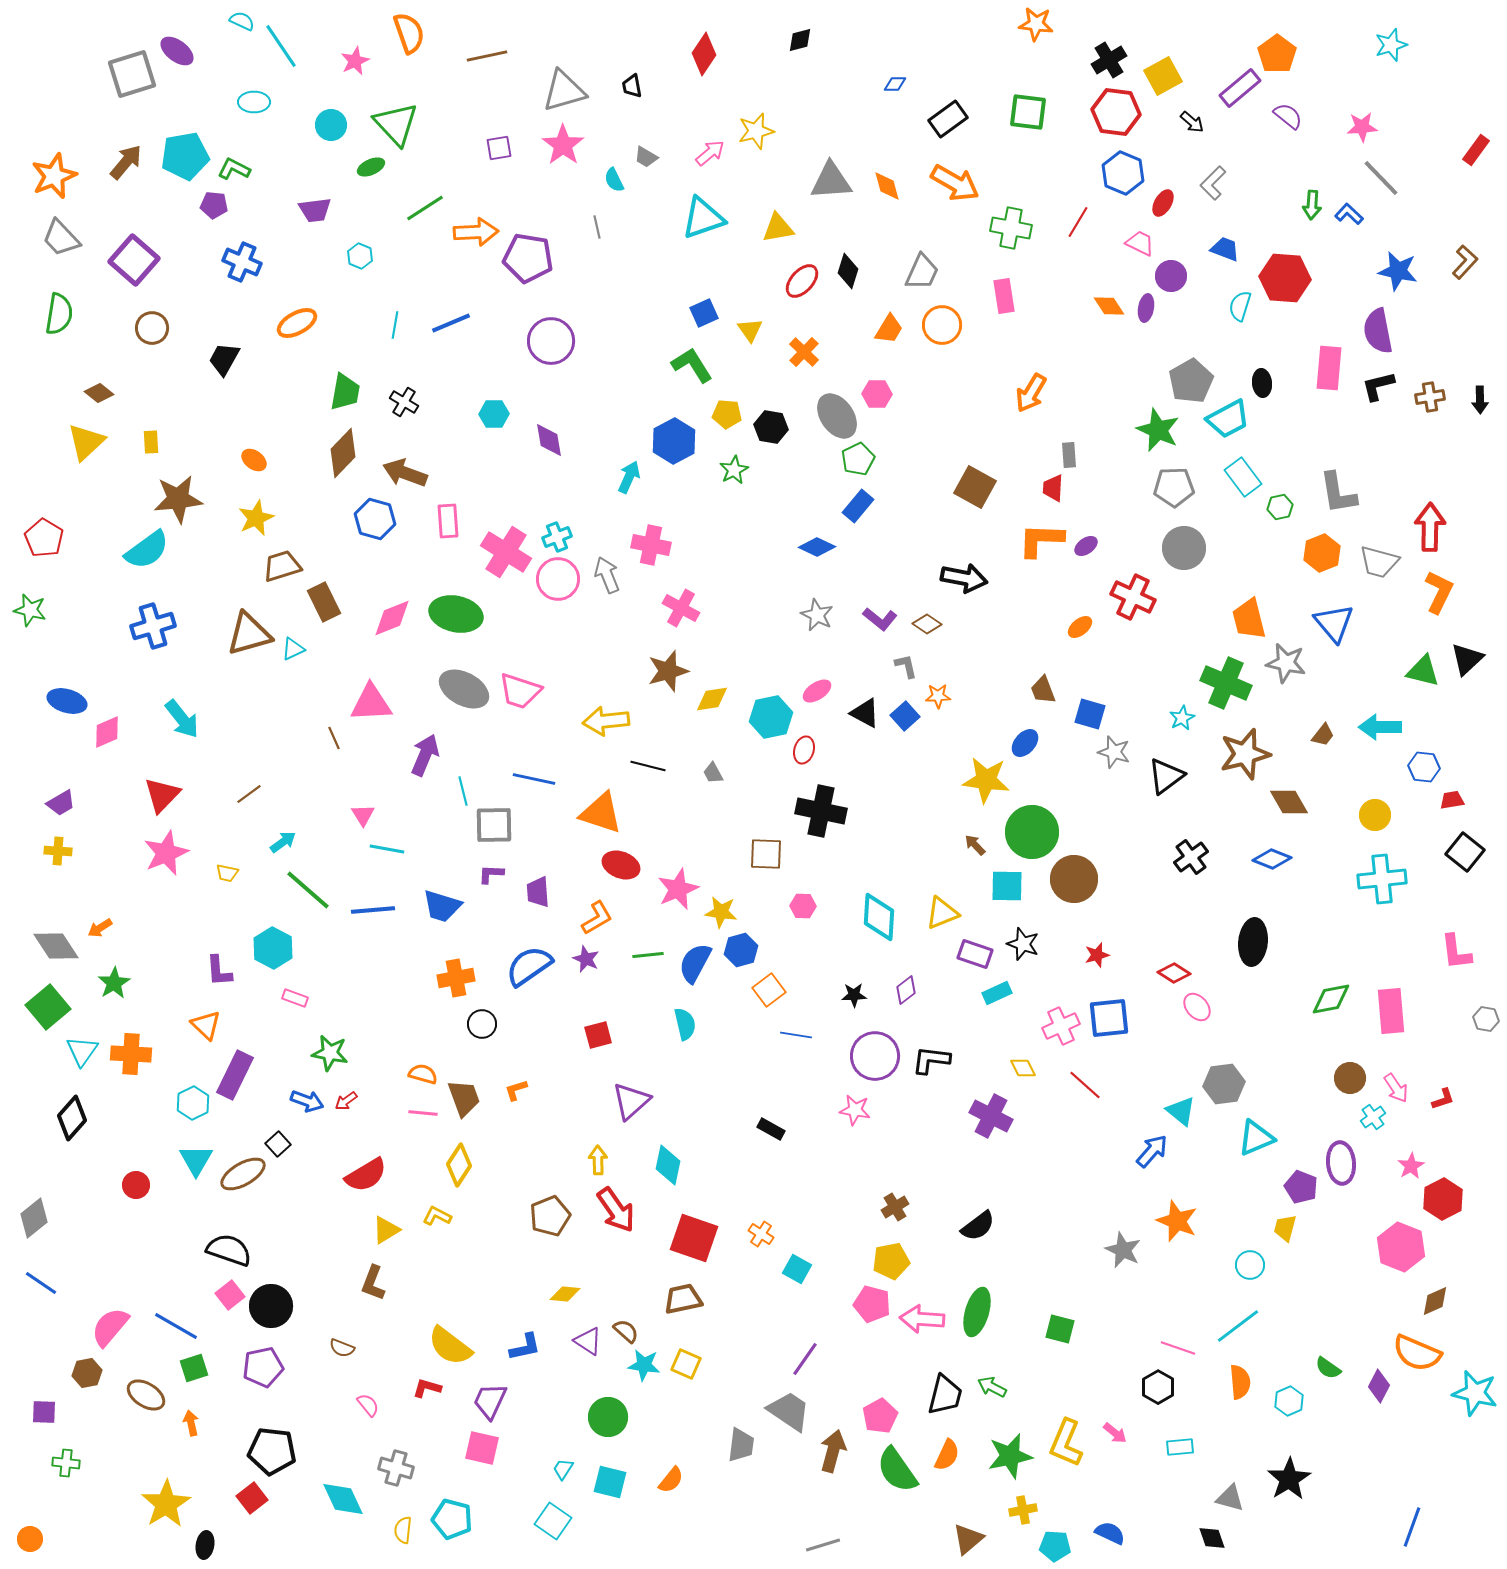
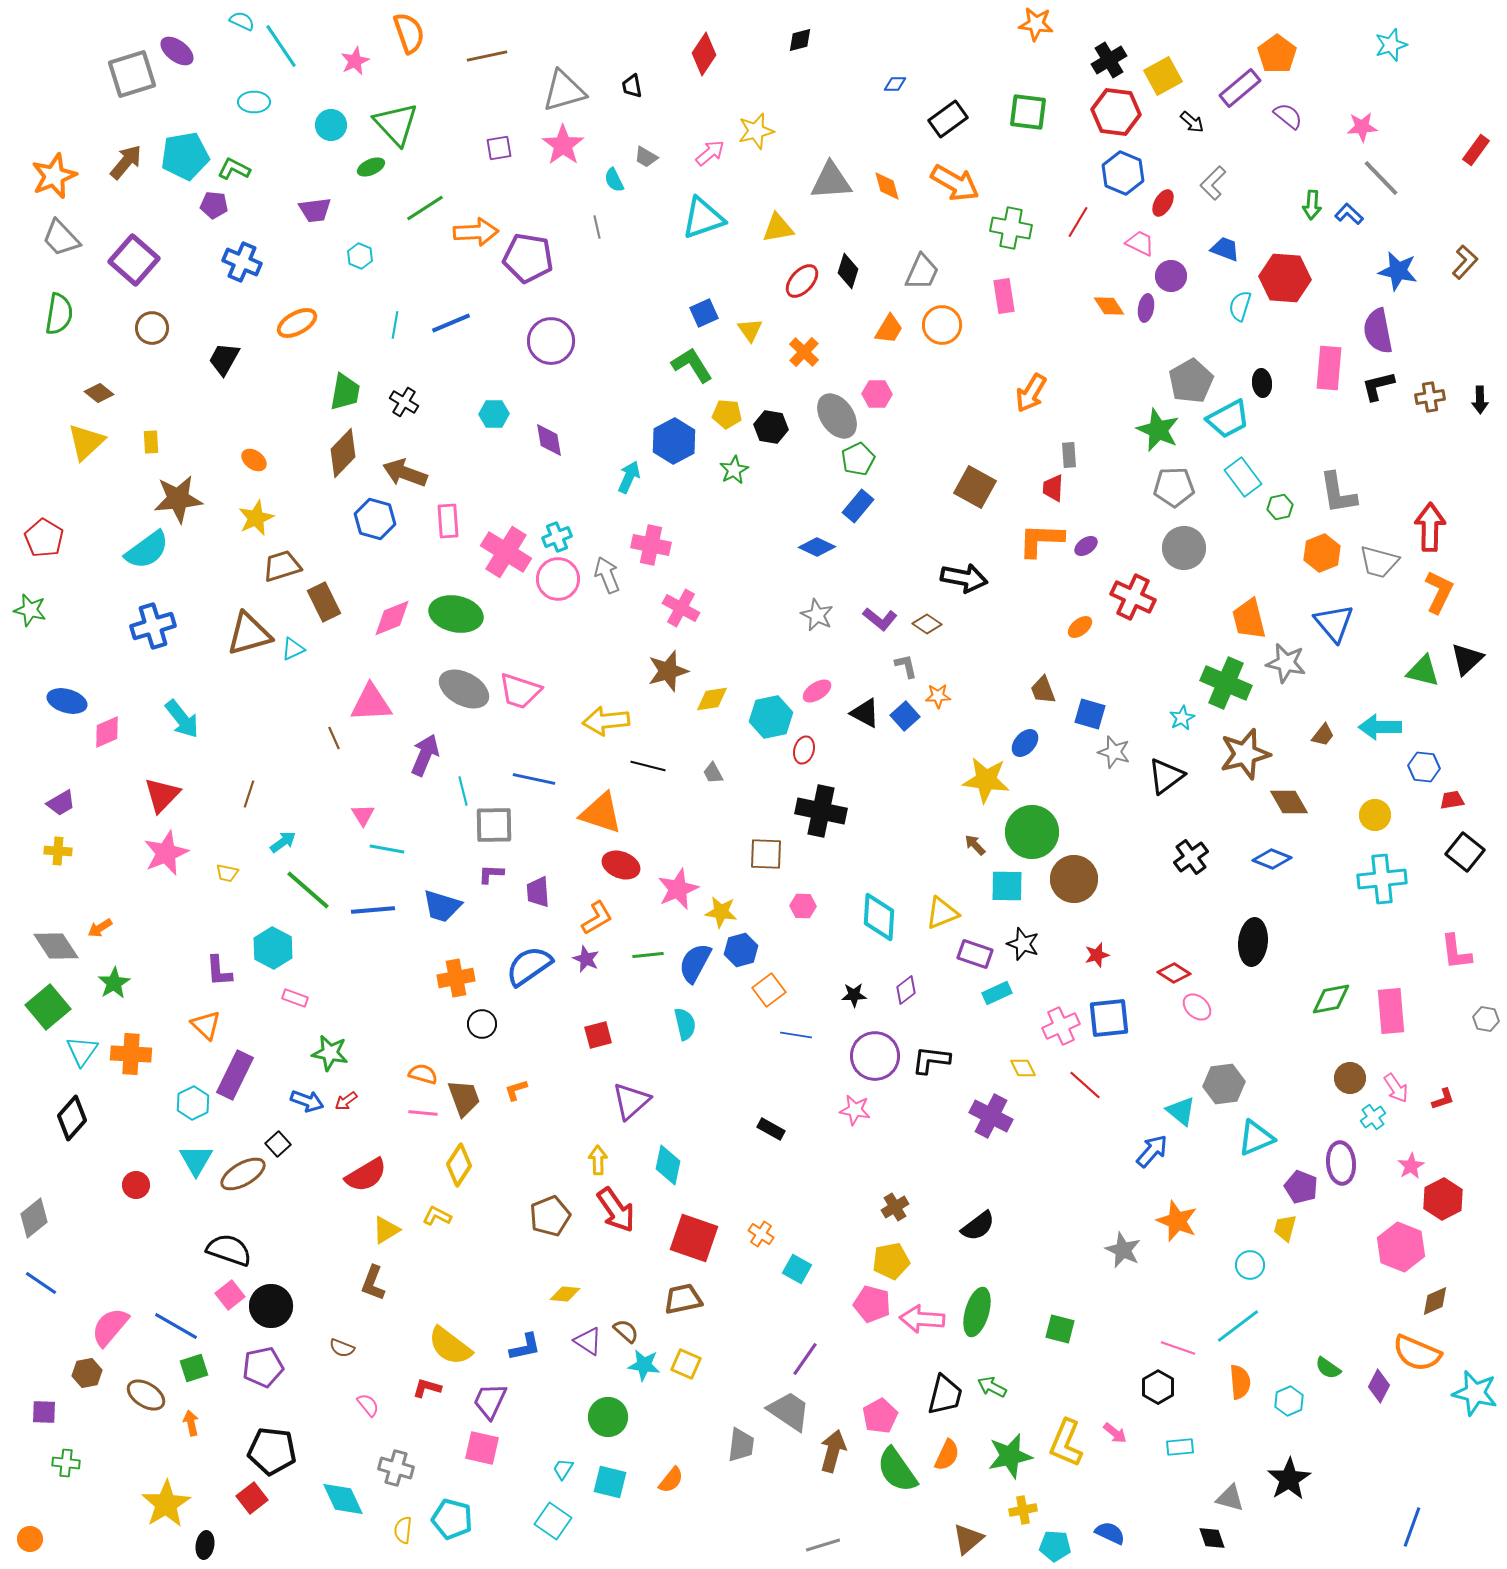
brown line at (249, 794): rotated 36 degrees counterclockwise
pink ellipse at (1197, 1007): rotated 8 degrees counterclockwise
